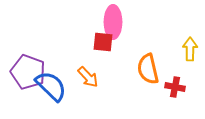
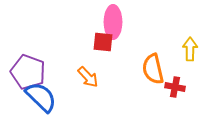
orange semicircle: moved 5 px right
blue semicircle: moved 10 px left, 11 px down
